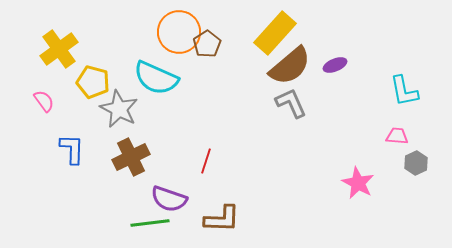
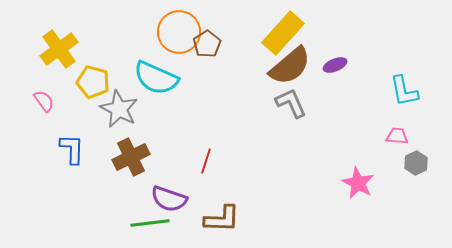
yellow rectangle: moved 8 px right
